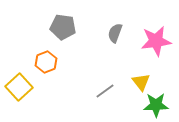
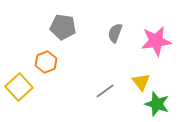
green star: moved 1 px right, 1 px up; rotated 20 degrees clockwise
